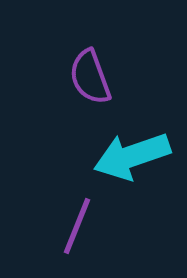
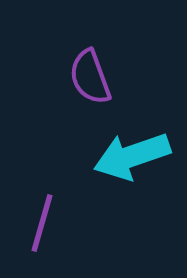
purple line: moved 35 px left, 3 px up; rotated 6 degrees counterclockwise
